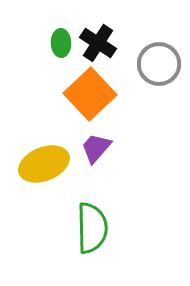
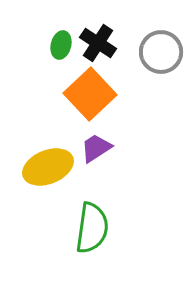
green ellipse: moved 2 px down; rotated 16 degrees clockwise
gray circle: moved 2 px right, 12 px up
purple trapezoid: rotated 16 degrees clockwise
yellow ellipse: moved 4 px right, 3 px down
green semicircle: rotated 9 degrees clockwise
